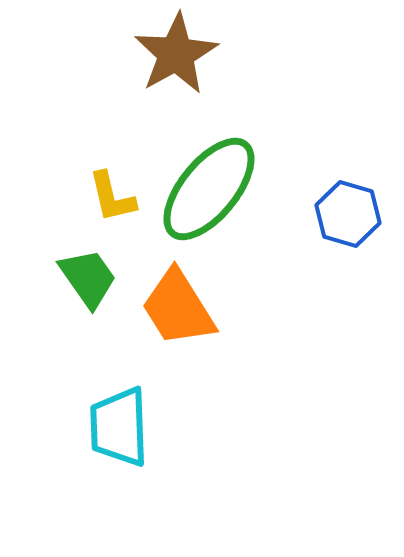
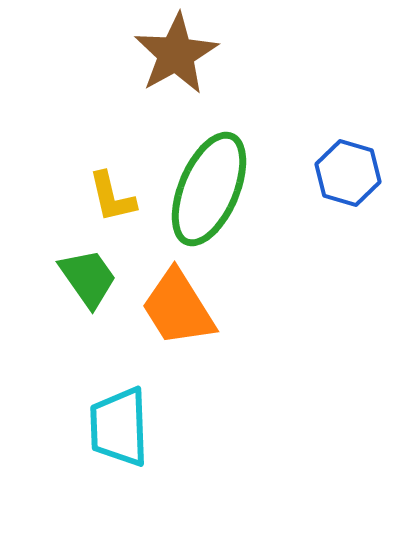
green ellipse: rotated 16 degrees counterclockwise
blue hexagon: moved 41 px up
